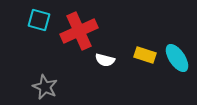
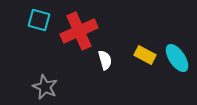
yellow rectangle: rotated 10 degrees clockwise
white semicircle: rotated 120 degrees counterclockwise
